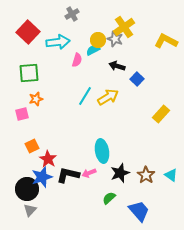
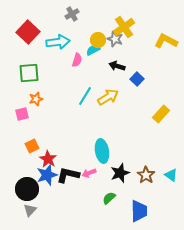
blue star: moved 5 px right, 2 px up
blue trapezoid: rotated 40 degrees clockwise
